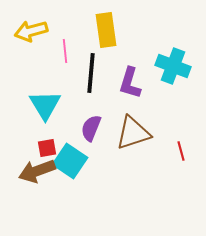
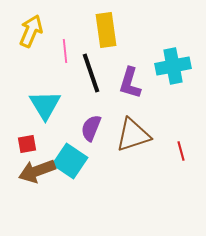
yellow arrow: rotated 128 degrees clockwise
cyan cross: rotated 32 degrees counterclockwise
black line: rotated 24 degrees counterclockwise
brown triangle: moved 2 px down
red square: moved 20 px left, 4 px up
